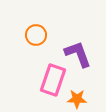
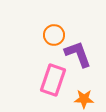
orange circle: moved 18 px right
orange star: moved 7 px right
